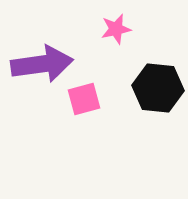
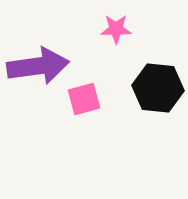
pink star: rotated 12 degrees clockwise
purple arrow: moved 4 px left, 2 px down
